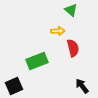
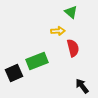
green triangle: moved 2 px down
black square: moved 13 px up
